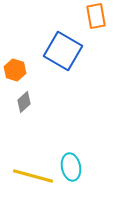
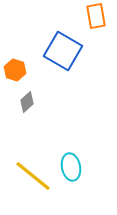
gray diamond: moved 3 px right
yellow line: rotated 24 degrees clockwise
